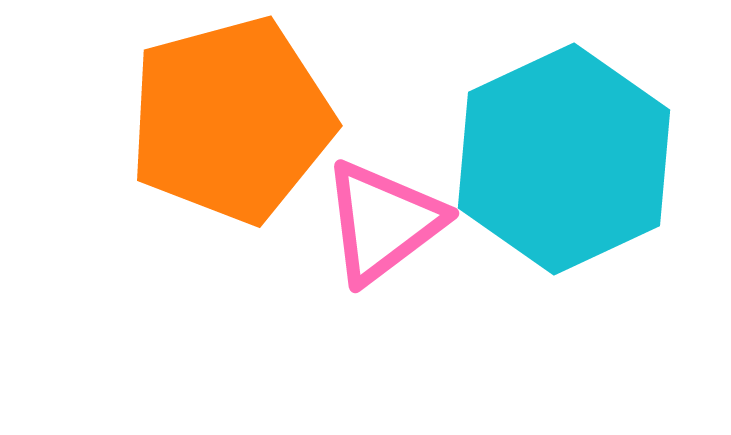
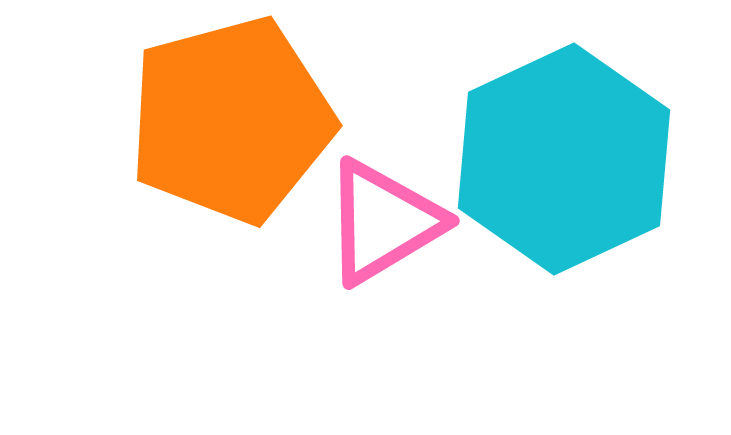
pink triangle: rotated 6 degrees clockwise
